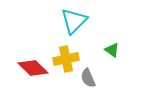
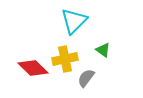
green triangle: moved 9 px left
yellow cross: moved 1 px left
gray semicircle: moved 2 px left; rotated 60 degrees clockwise
